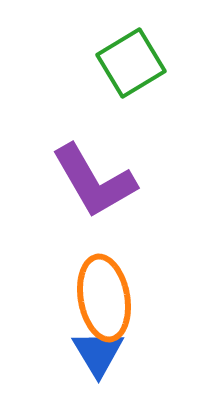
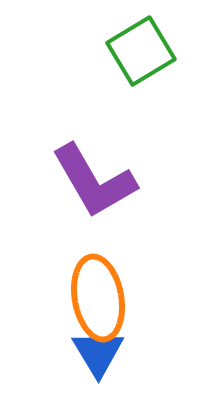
green square: moved 10 px right, 12 px up
orange ellipse: moved 6 px left
